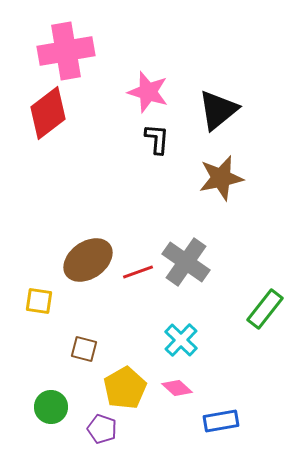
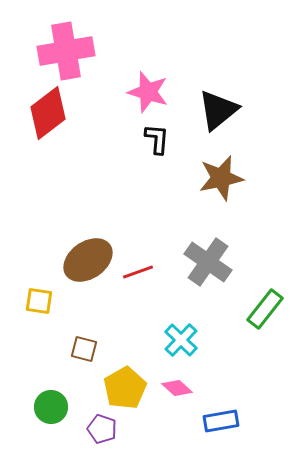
gray cross: moved 22 px right
